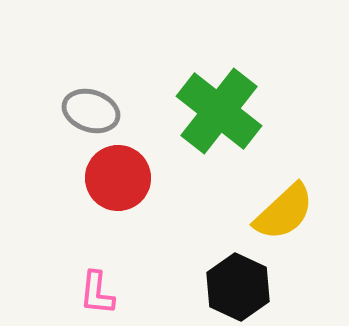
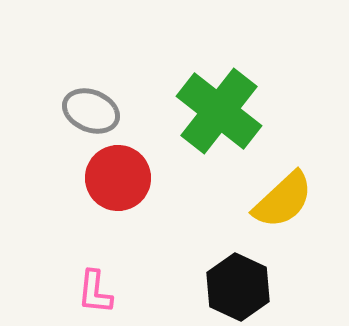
gray ellipse: rotated 4 degrees clockwise
yellow semicircle: moved 1 px left, 12 px up
pink L-shape: moved 2 px left, 1 px up
